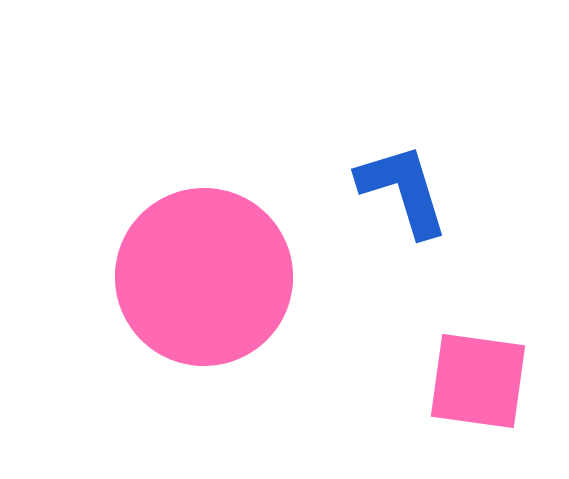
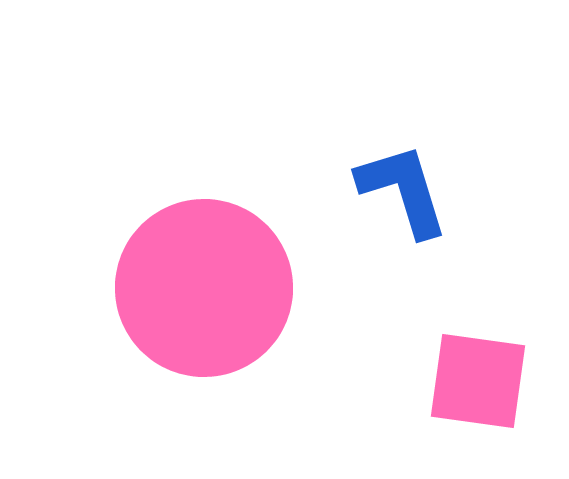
pink circle: moved 11 px down
